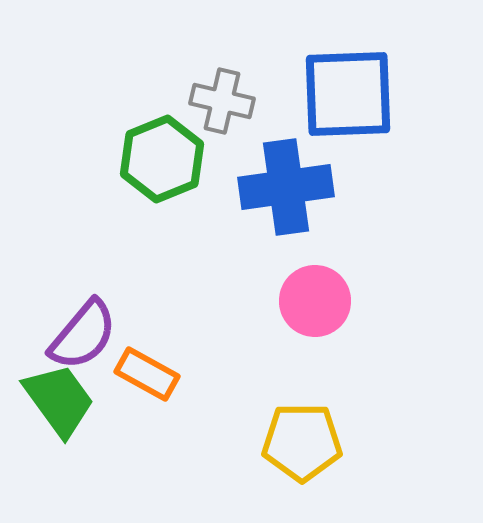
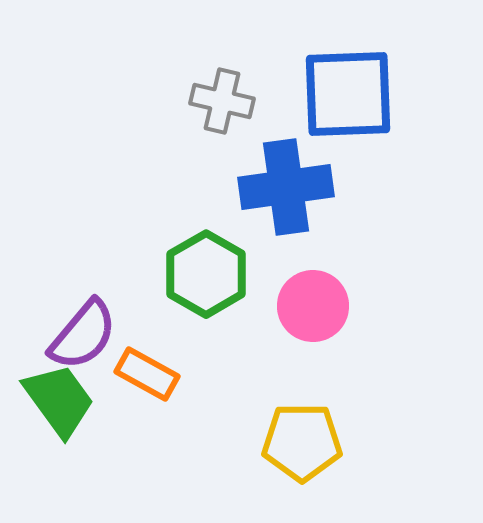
green hexagon: moved 44 px right, 115 px down; rotated 8 degrees counterclockwise
pink circle: moved 2 px left, 5 px down
